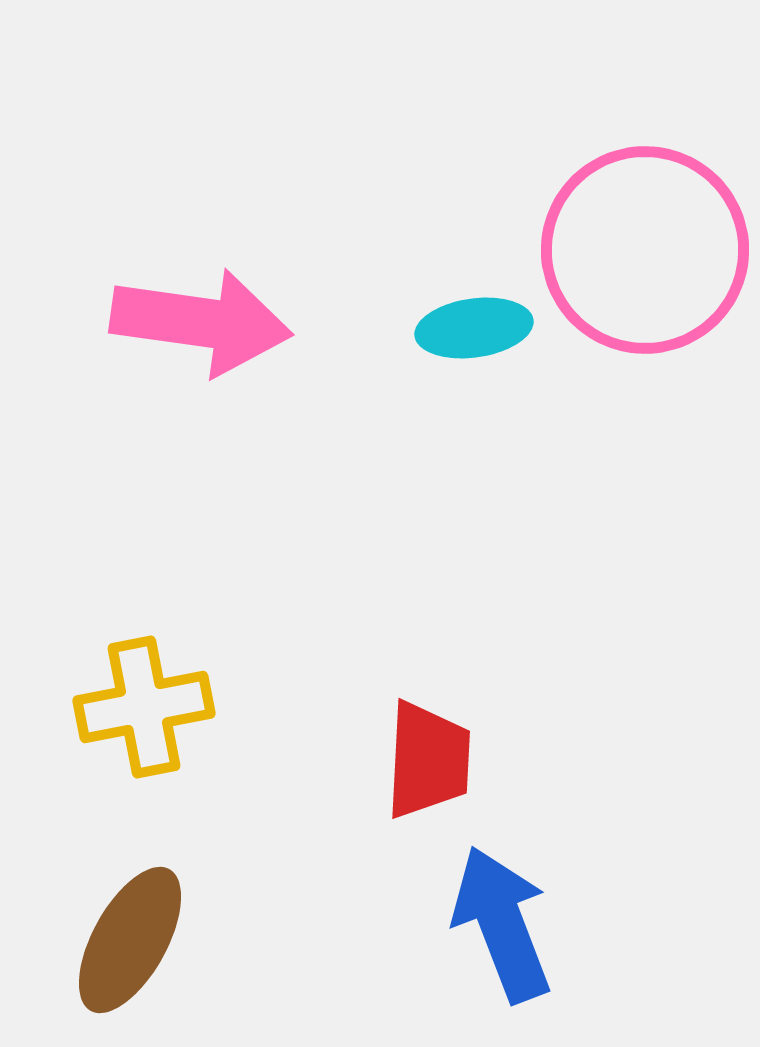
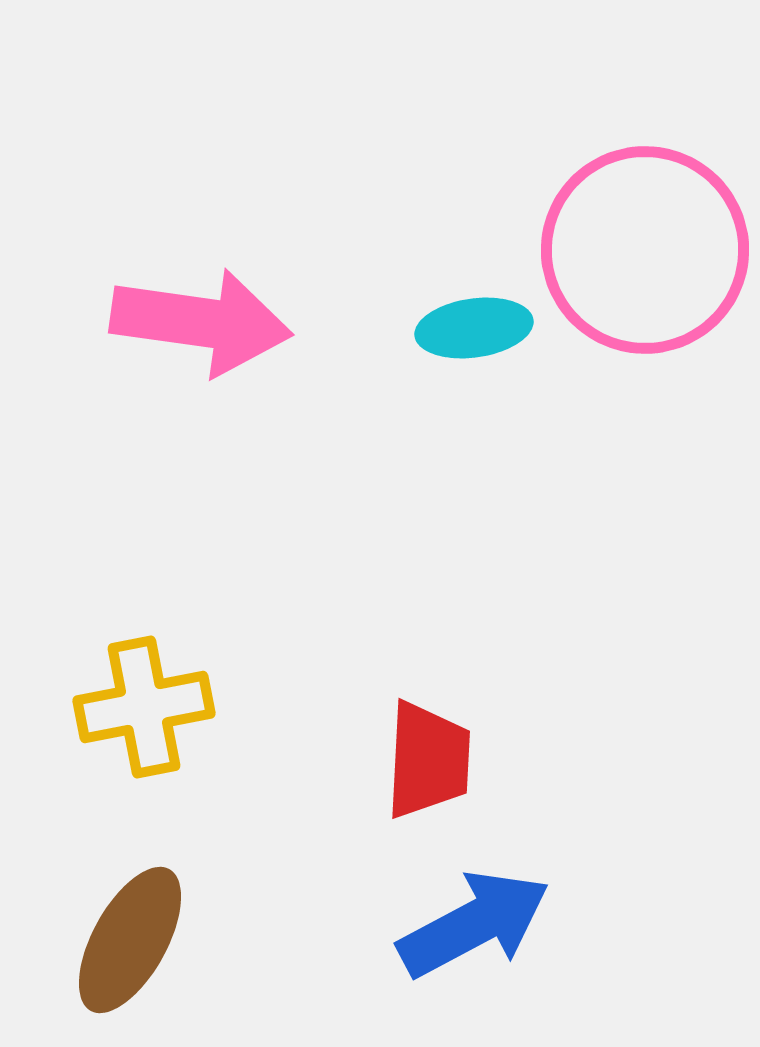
blue arrow: moved 28 px left; rotated 83 degrees clockwise
